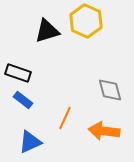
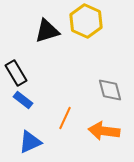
black rectangle: moved 2 px left; rotated 40 degrees clockwise
